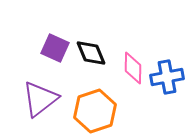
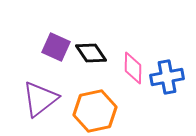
purple square: moved 1 px right, 1 px up
black diamond: rotated 12 degrees counterclockwise
orange hexagon: rotated 6 degrees clockwise
